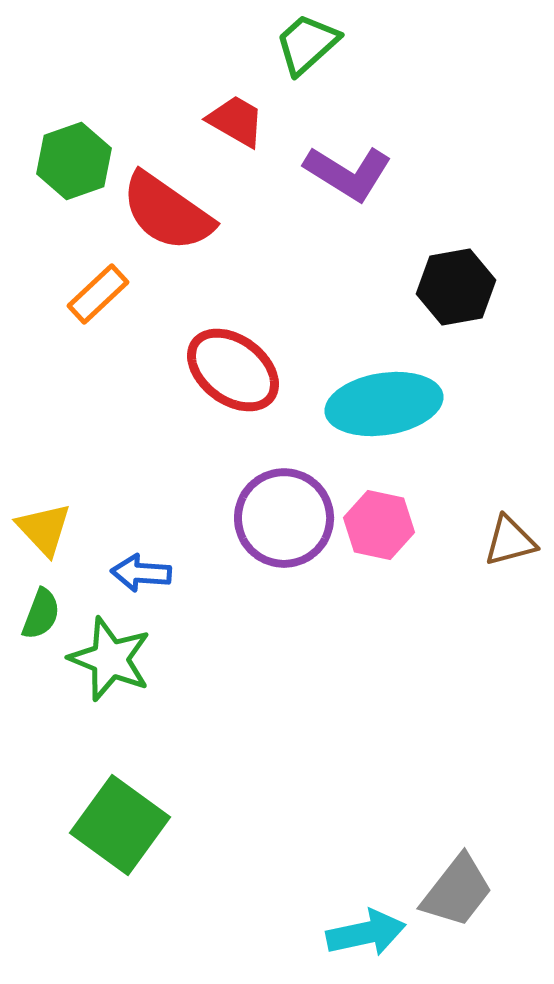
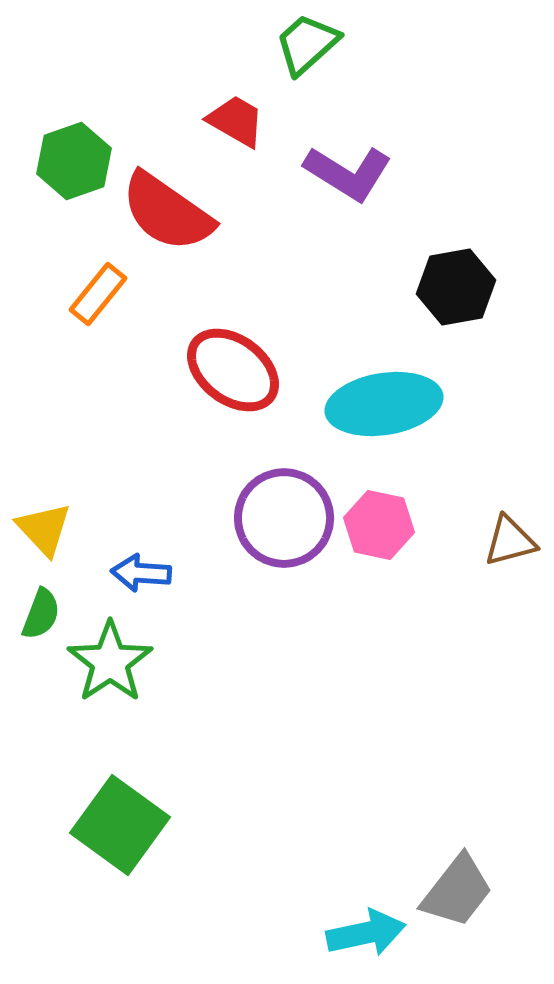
orange rectangle: rotated 8 degrees counterclockwise
green star: moved 3 px down; rotated 16 degrees clockwise
